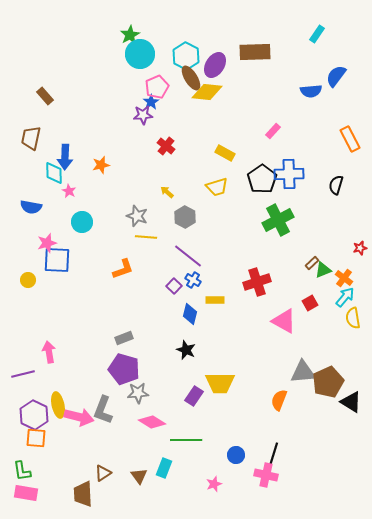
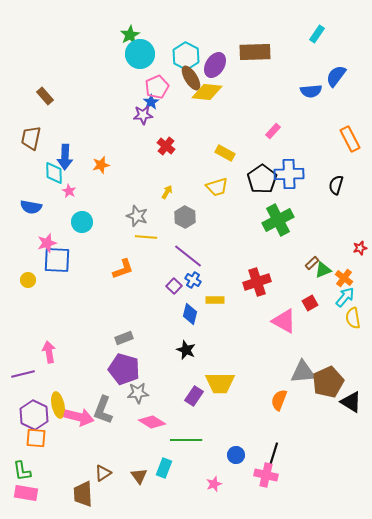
yellow arrow at (167, 192): rotated 80 degrees clockwise
